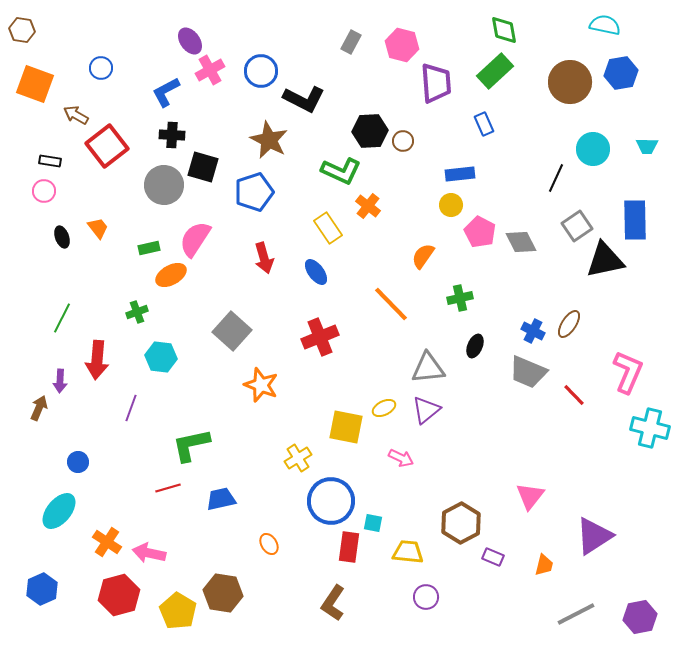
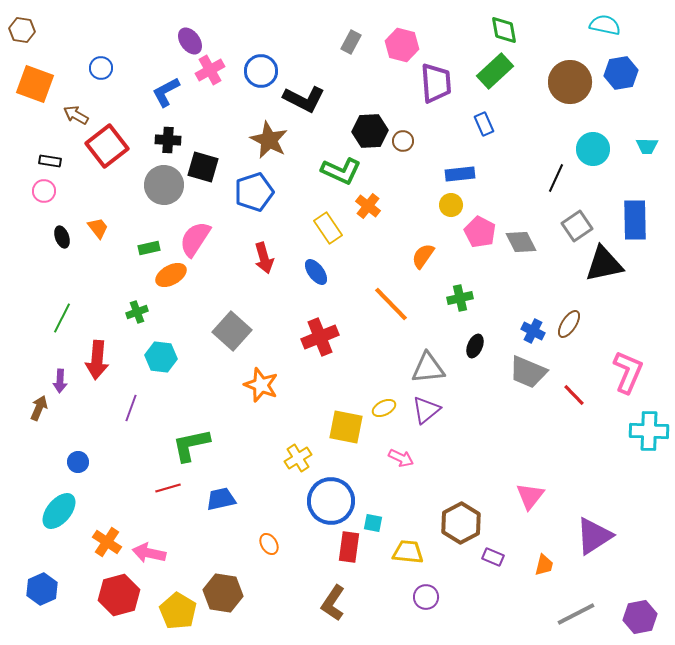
black cross at (172, 135): moved 4 px left, 5 px down
black triangle at (605, 260): moved 1 px left, 4 px down
cyan cross at (650, 428): moved 1 px left, 3 px down; rotated 12 degrees counterclockwise
